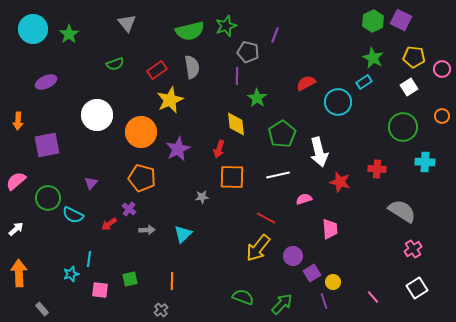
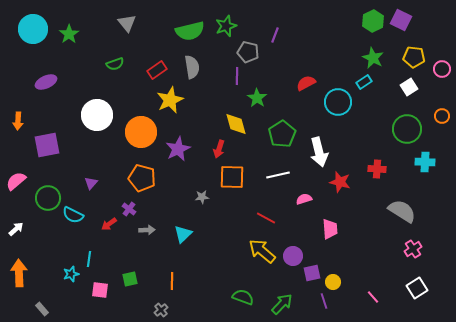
yellow diamond at (236, 124): rotated 10 degrees counterclockwise
green circle at (403, 127): moved 4 px right, 2 px down
yellow arrow at (258, 248): moved 4 px right, 3 px down; rotated 92 degrees clockwise
purple square at (312, 273): rotated 18 degrees clockwise
